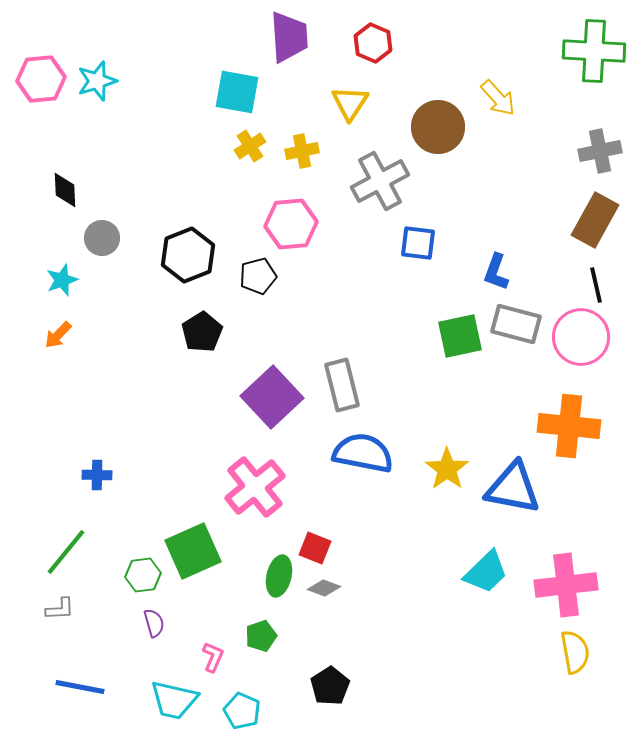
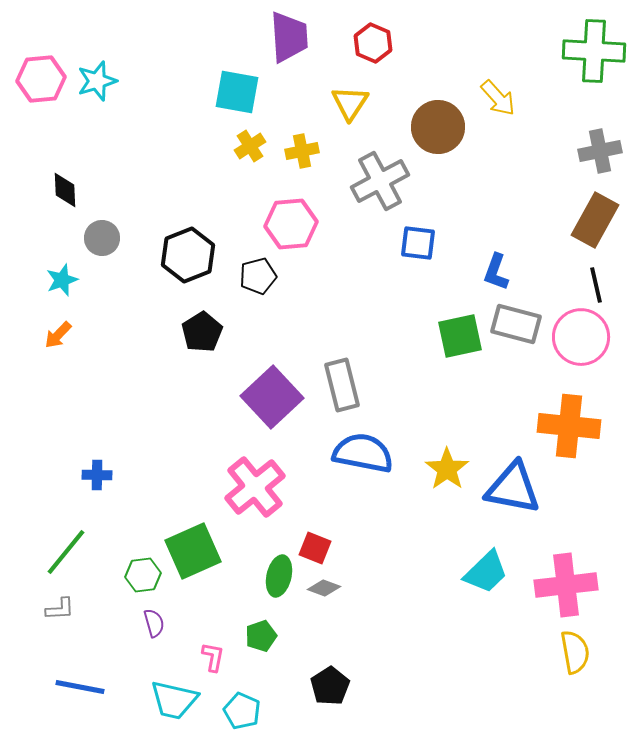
pink L-shape at (213, 657): rotated 12 degrees counterclockwise
